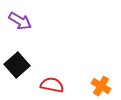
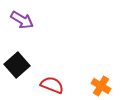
purple arrow: moved 2 px right, 1 px up
red semicircle: rotated 10 degrees clockwise
